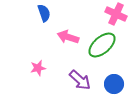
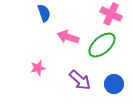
pink cross: moved 5 px left
